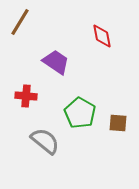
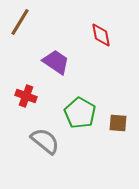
red diamond: moved 1 px left, 1 px up
red cross: rotated 15 degrees clockwise
